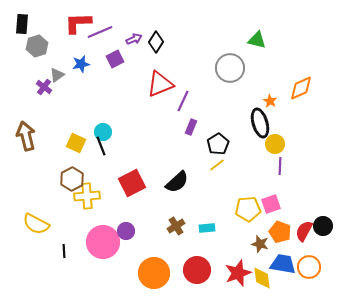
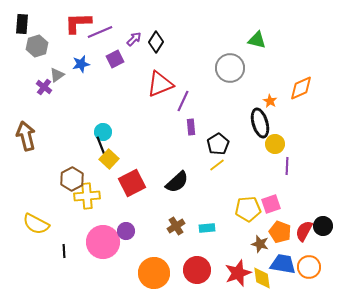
purple arrow at (134, 39): rotated 21 degrees counterclockwise
purple rectangle at (191, 127): rotated 28 degrees counterclockwise
yellow square at (76, 143): moved 33 px right, 16 px down; rotated 18 degrees clockwise
purple line at (280, 166): moved 7 px right
